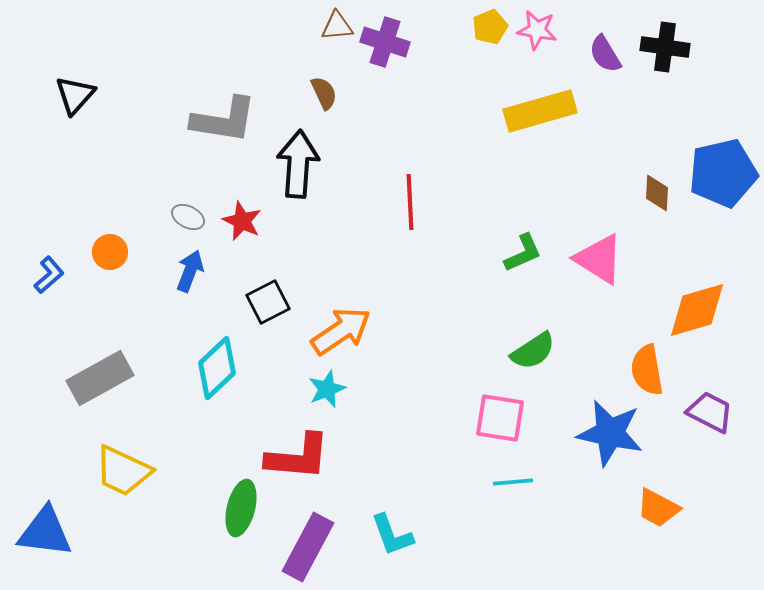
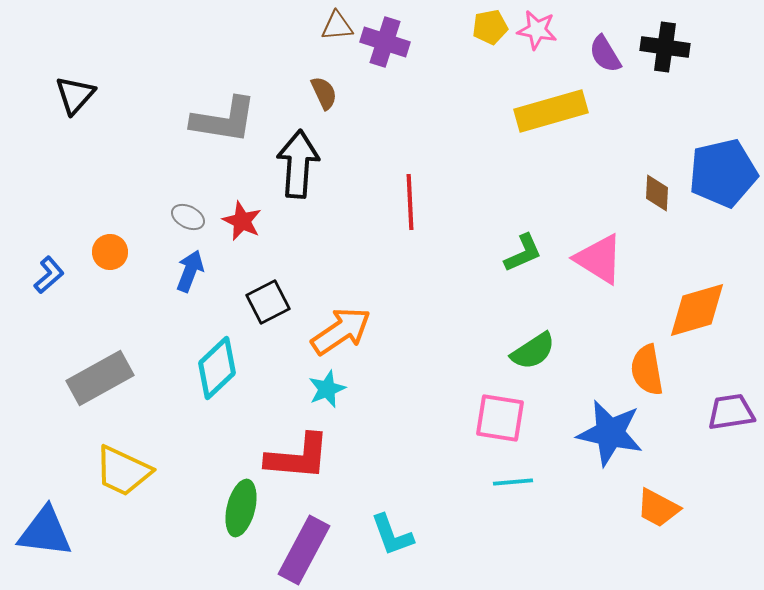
yellow pentagon: rotated 12 degrees clockwise
yellow rectangle: moved 11 px right
purple trapezoid: moved 21 px right; rotated 36 degrees counterclockwise
purple rectangle: moved 4 px left, 3 px down
